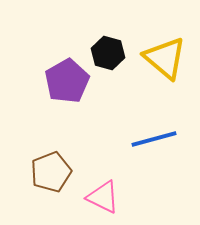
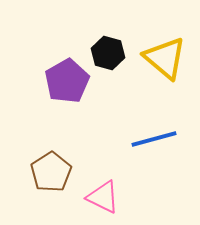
brown pentagon: rotated 12 degrees counterclockwise
